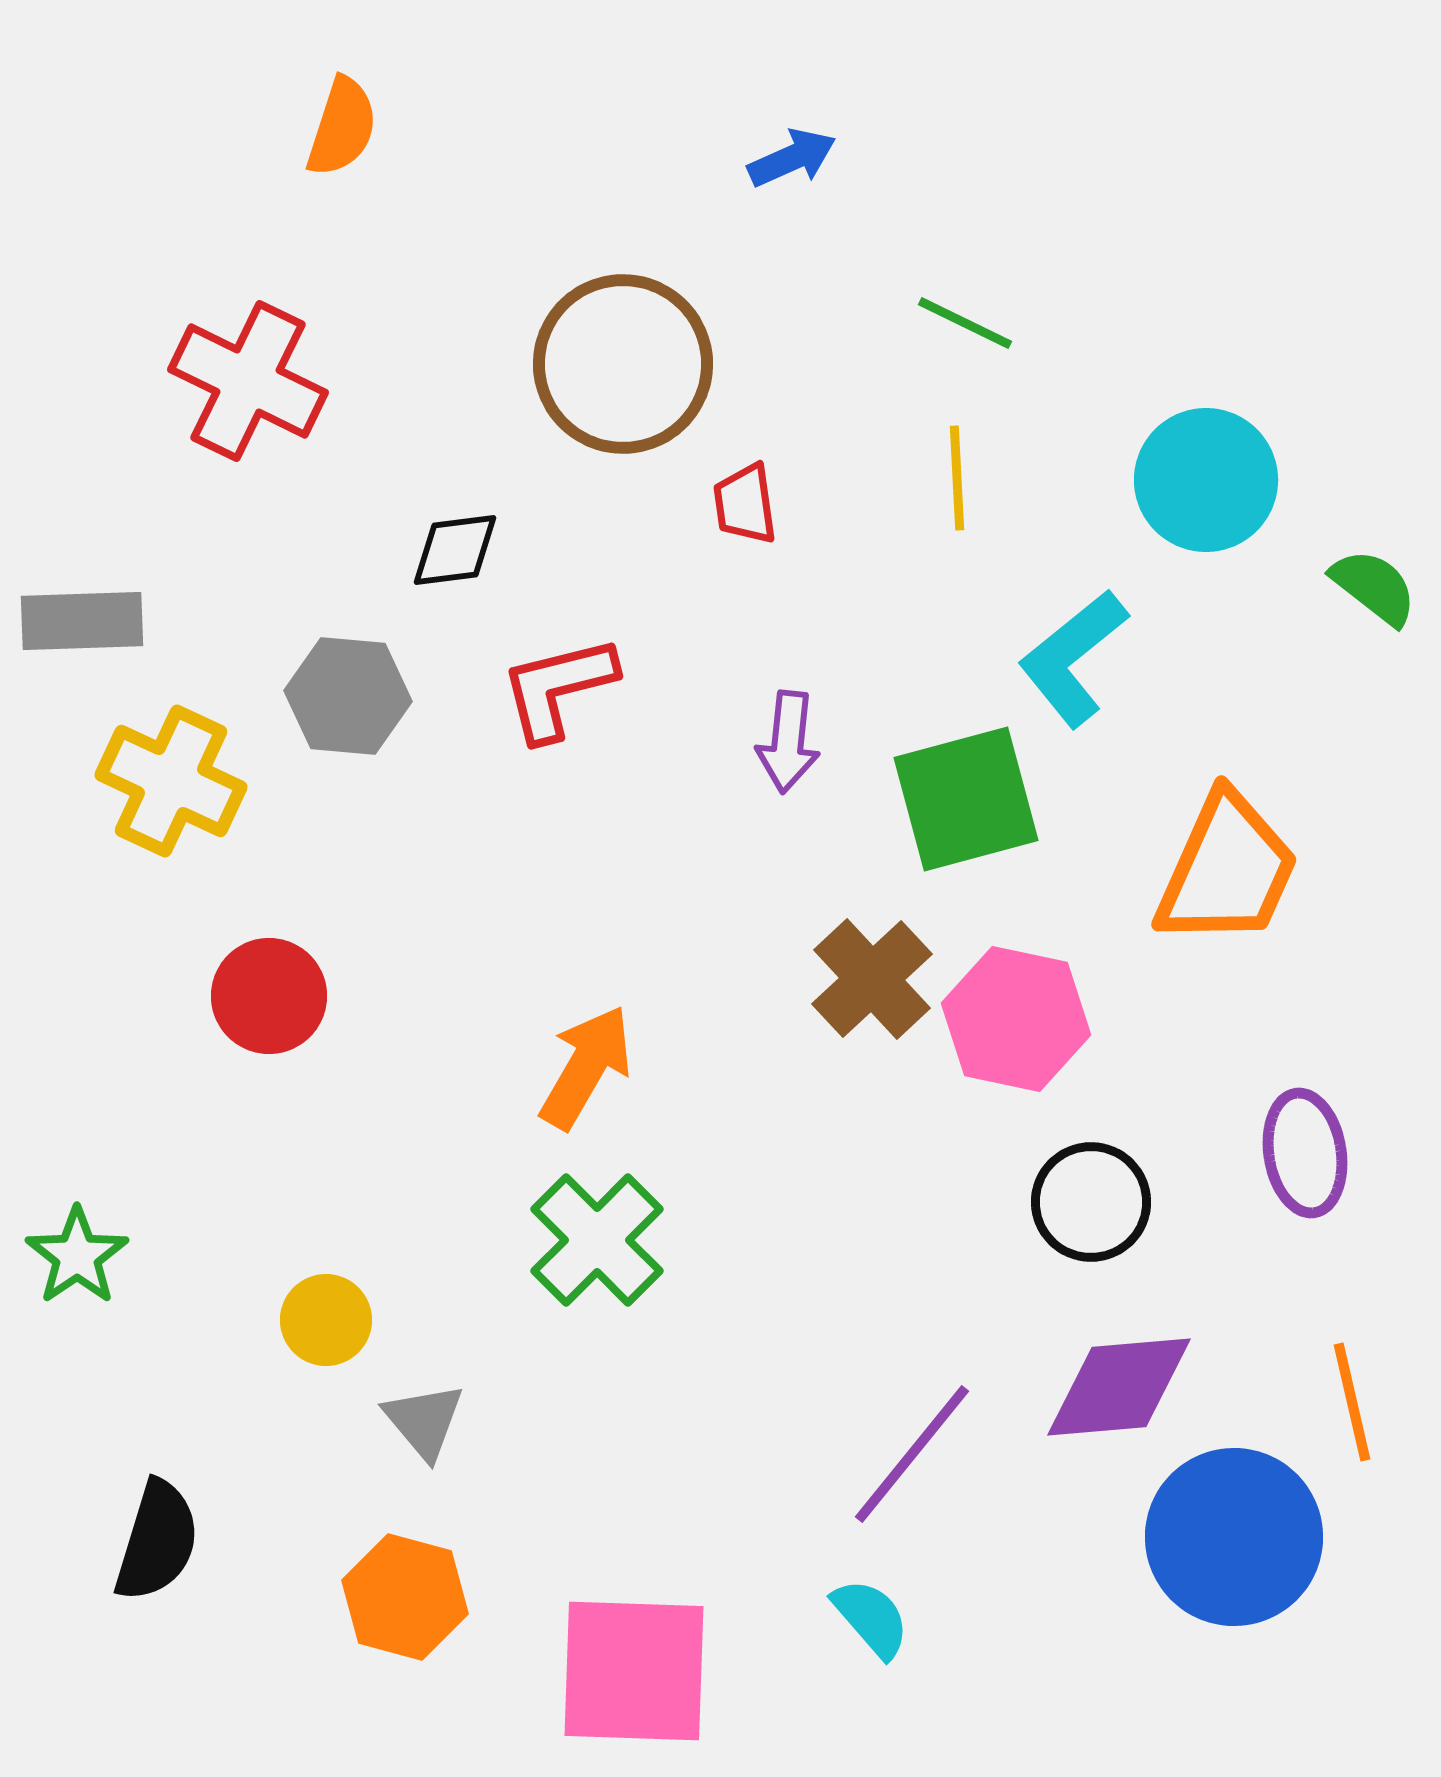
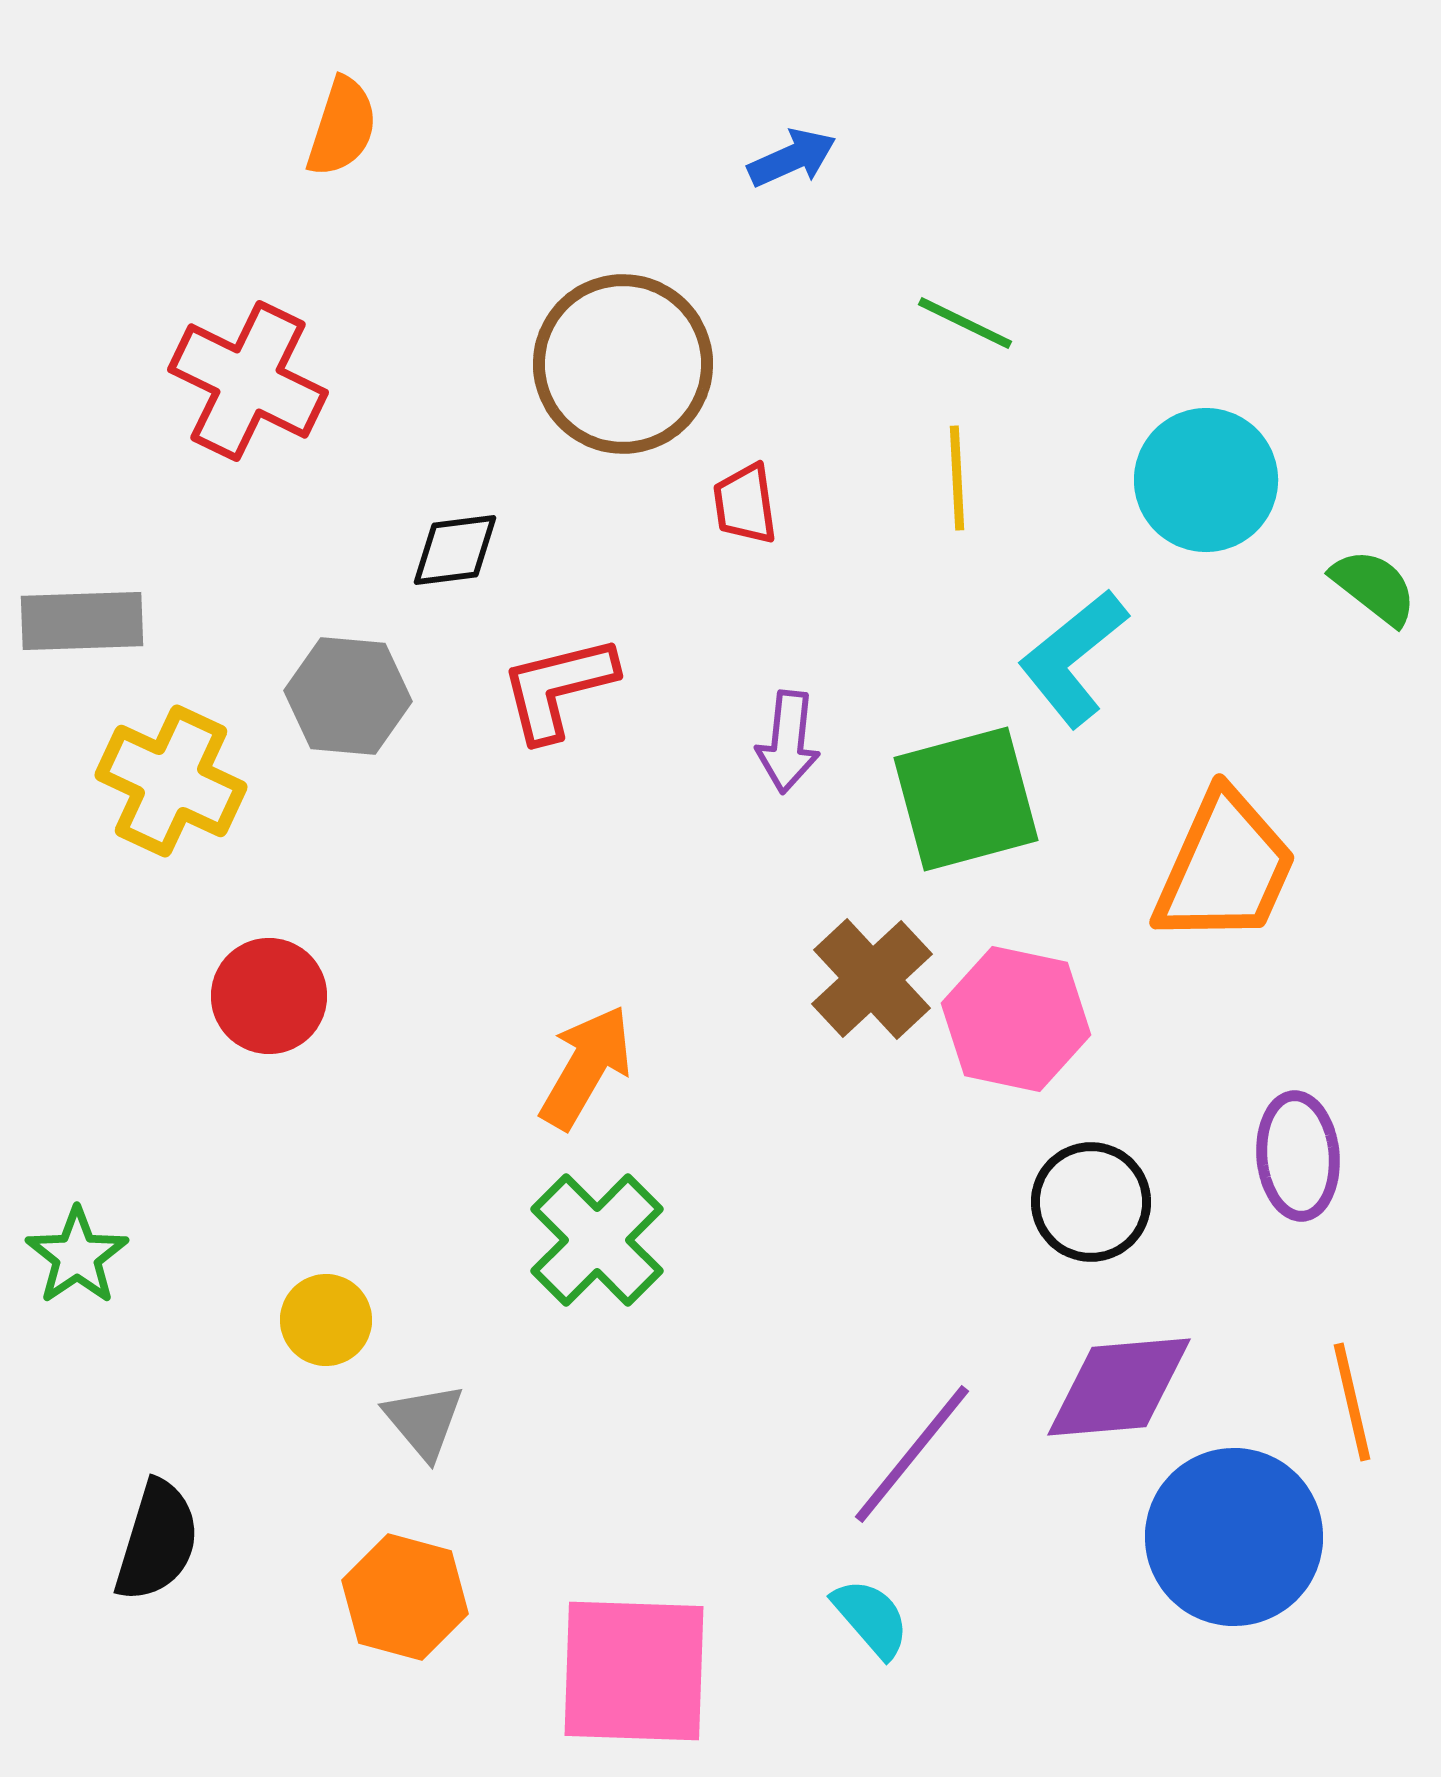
orange trapezoid: moved 2 px left, 2 px up
purple ellipse: moved 7 px left, 3 px down; rotated 4 degrees clockwise
